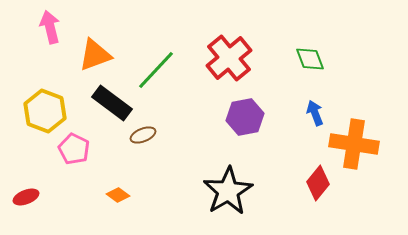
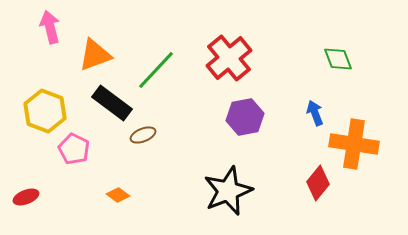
green diamond: moved 28 px right
black star: rotated 9 degrees clockwise
